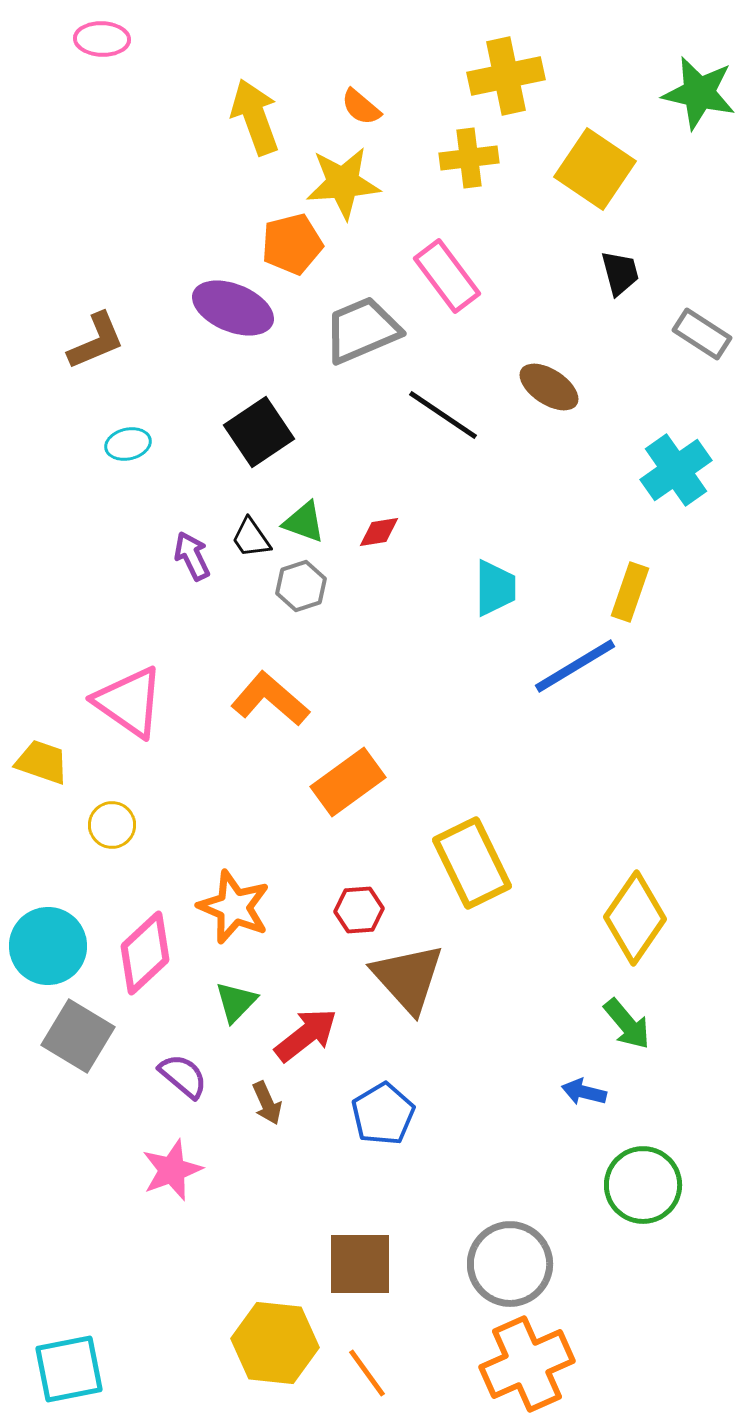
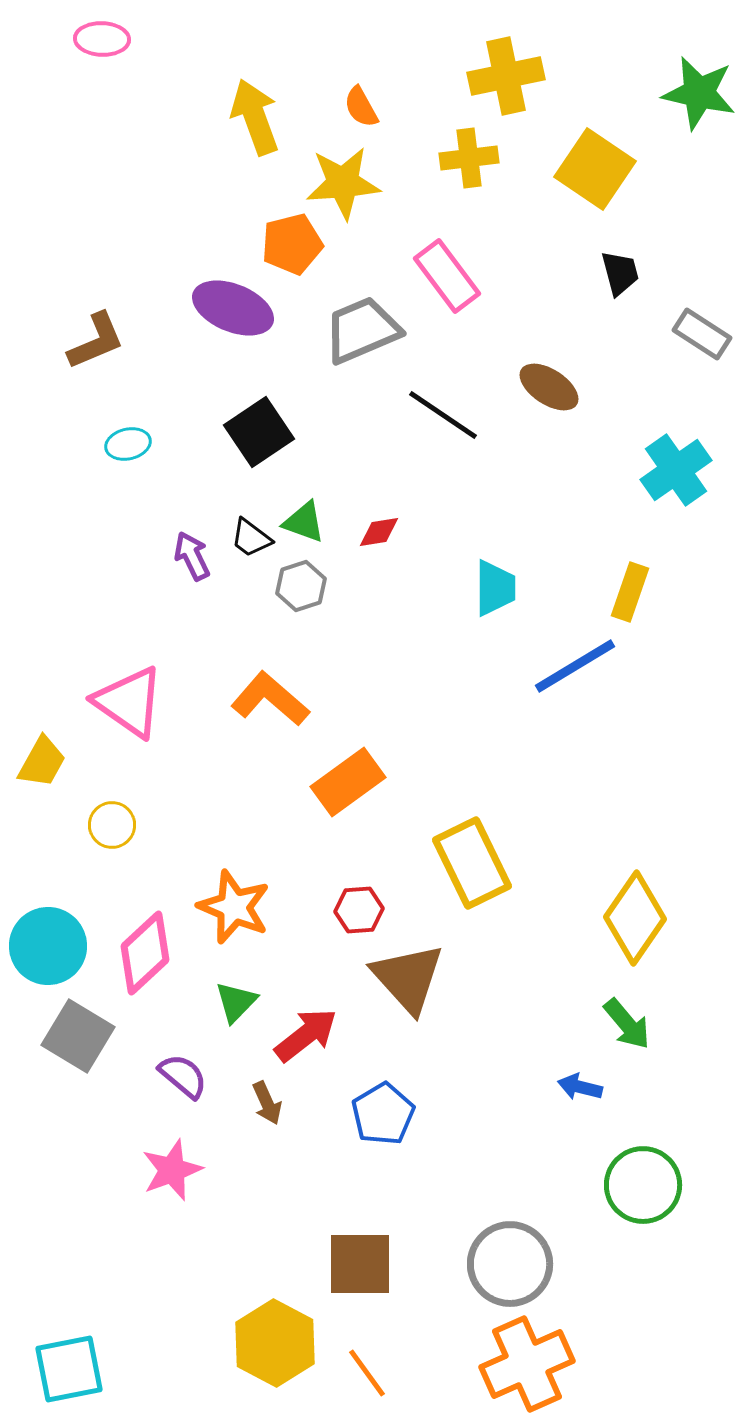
orange semicircle at (361, 107): rotated 21 degrees clockwise
black trapezoid at (251, 538): rotated 18 degrees counterclockwise
yellow trapezoid at (42, 762): rotated 100 degrees clockwise
blue arrow at (584, 1092): moved 4 px left, 5 px up
yellow hexagon at (275, 1343): rotated 22 degrees clockwise
